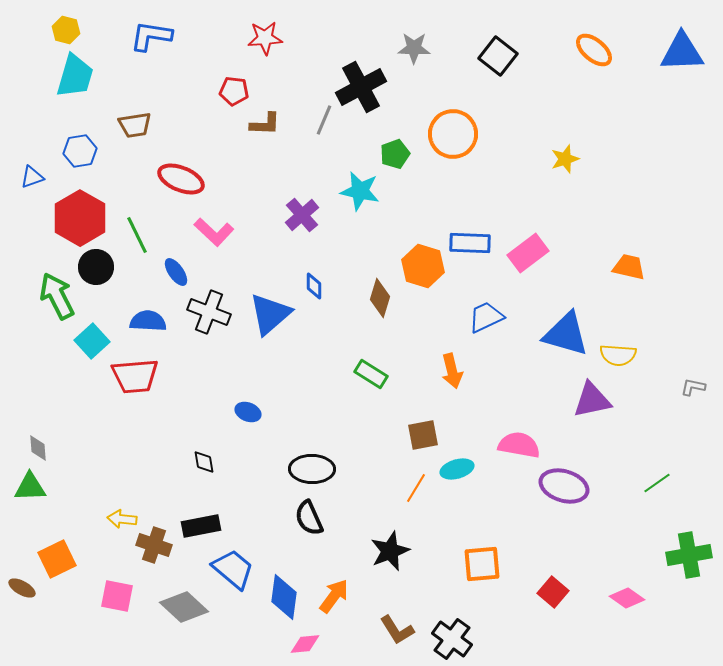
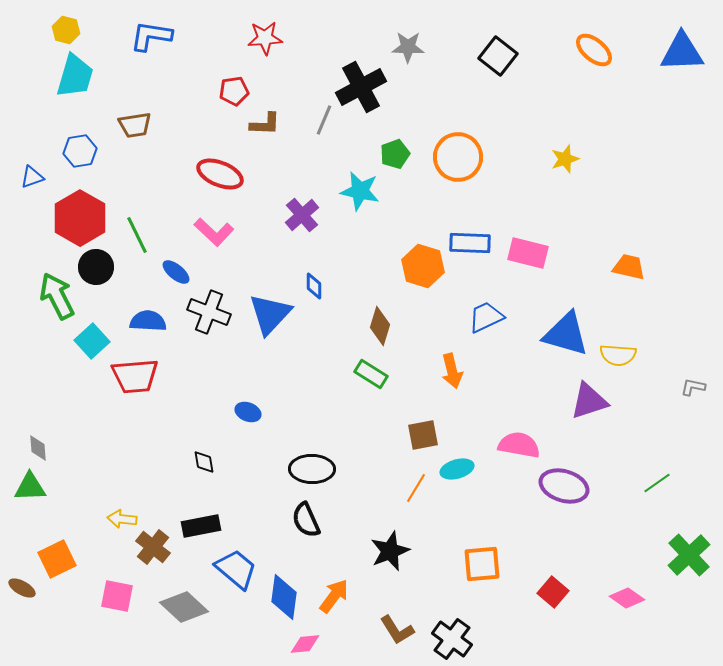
gray star at (414, 48): moved 6 px left, 1 px up
red pentagon at (234, 91): rotated 16 degrees counterclockwise
orange circle at (453, 134): moved 5 px right, 23 px down
red ellipse at (181, 179): moved 39 px right, 5 px up
pink rectangle at (528, 253): rotated 51 degrees clockwise
blue ellipse at (176, 272): rotated 16 degrees counterclockwise
brown diamond at (380, 298): moved 28 px down
blue triangle at (270, 314): rotated 6 degrees counterclockwise
purple triangle at (592, 400): moved 3 px left, 1 px down; rotated 6 degrees counterclockwise
black semicircle at (309, 518): moved 3 px left, 2 px down
brown cross at (154, 545): moved 1 px left, 2 px down; rotated 20 degrees clockwise
green cross at (689, 555): rotated 33 degrees counterclockwise
blue trapezoid at (233, 569): moved 3 px right
